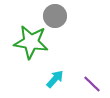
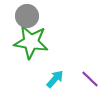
gray circle: moved 28 px left
purple line: moved 2 px left, 5 px up
